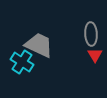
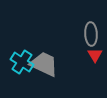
gray trapezoid: moved 5 px right, 19 px down
